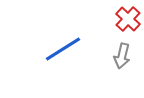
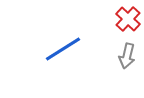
gray arrow: moved 5 px right
